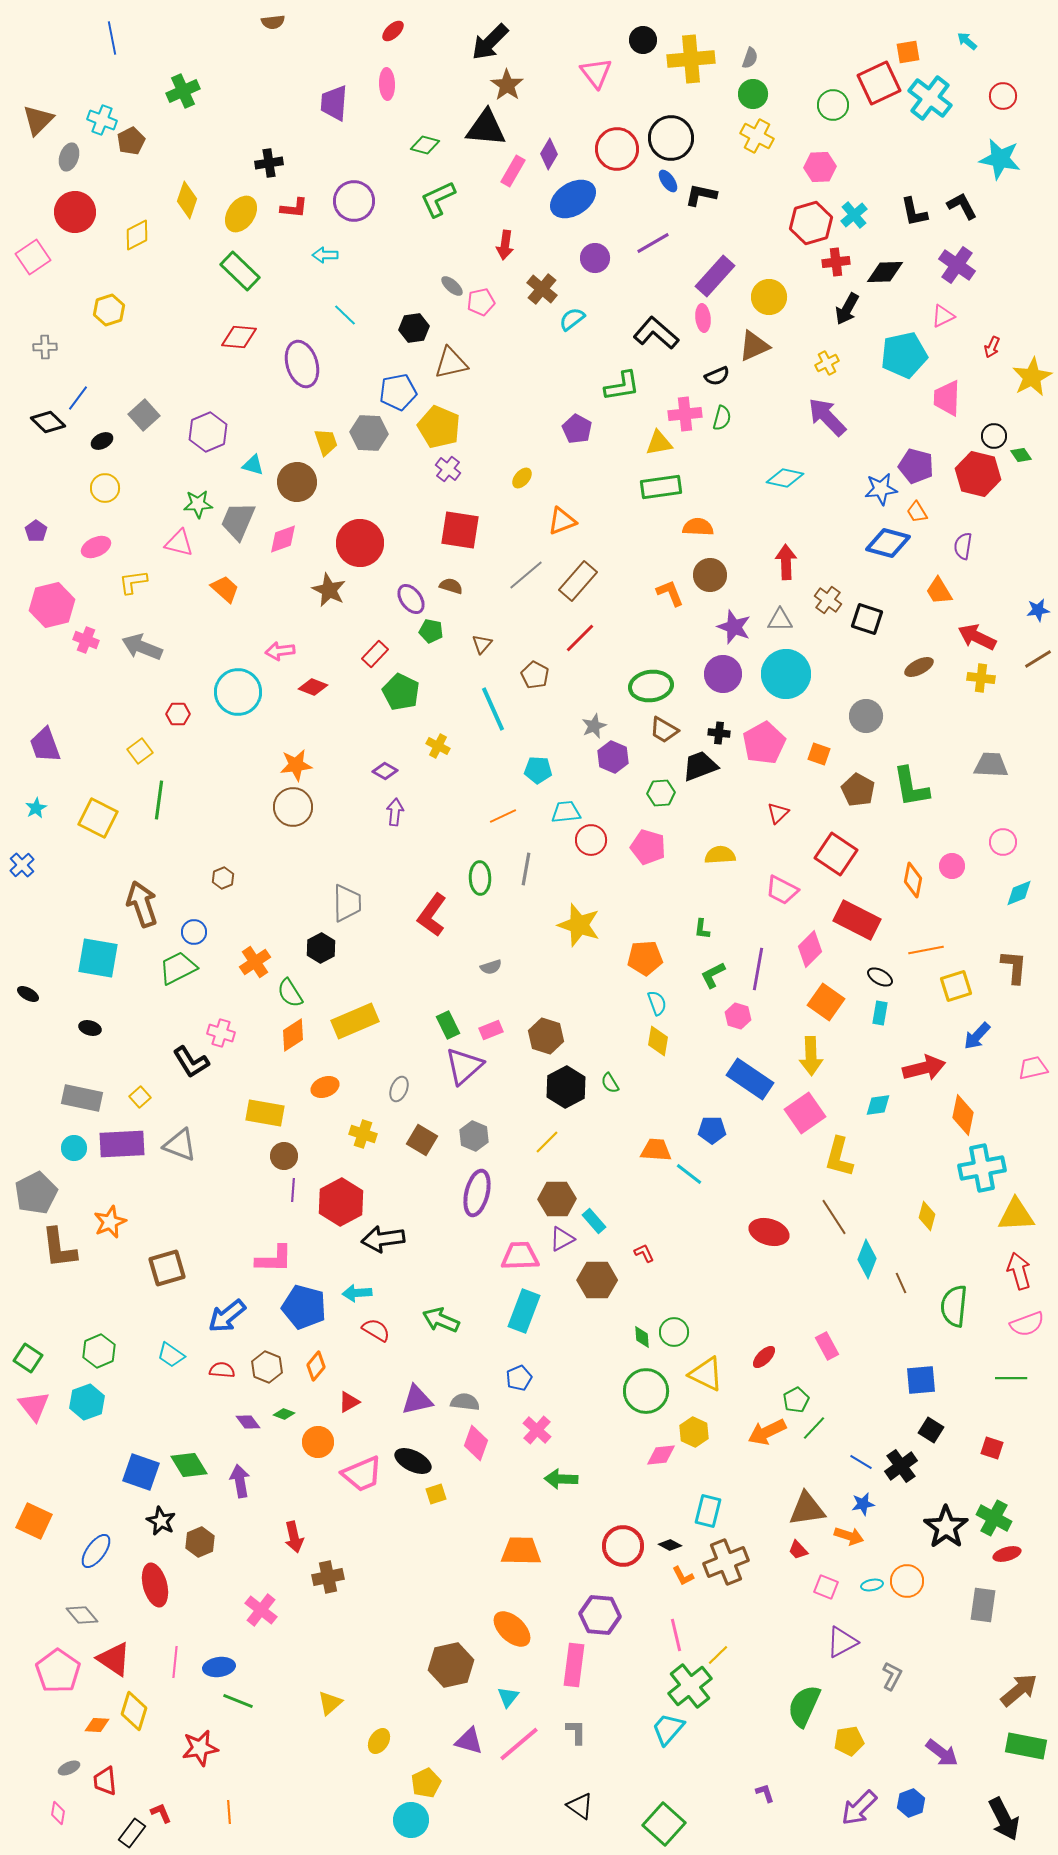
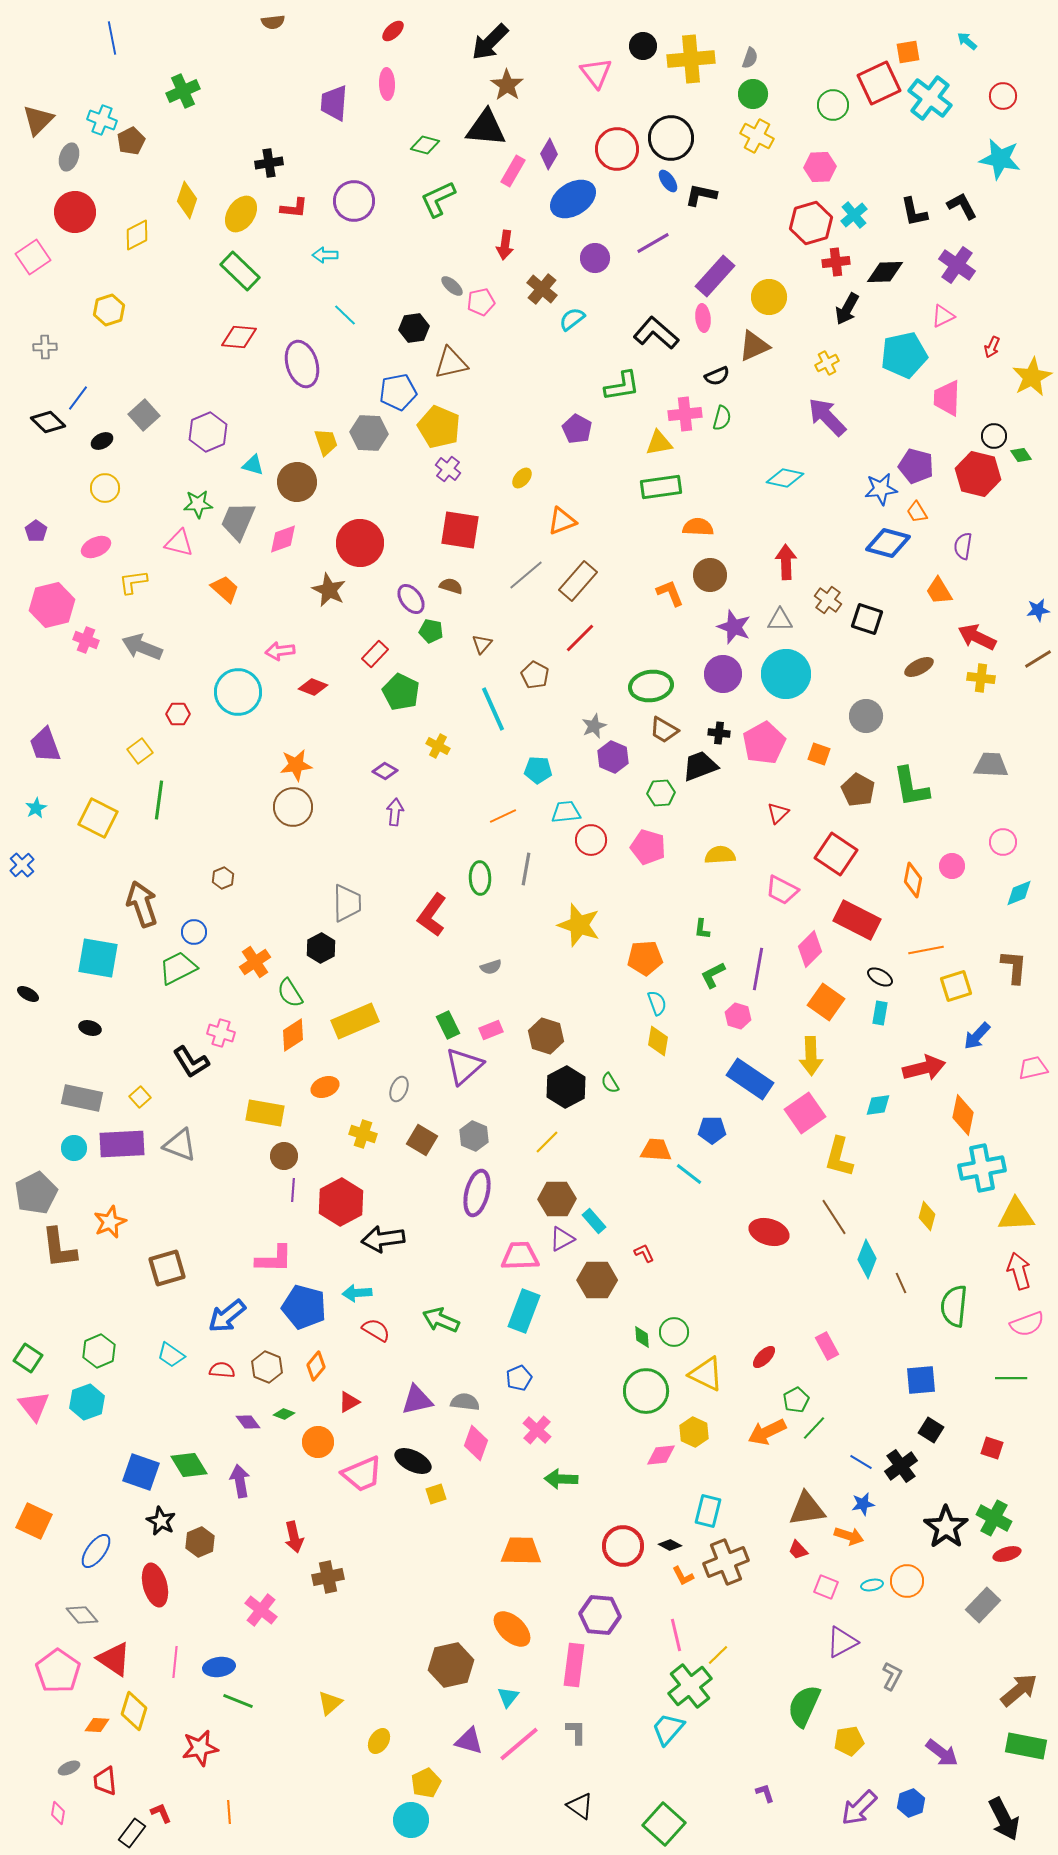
black circle at (643, 40): moved 6 px down
gray rectangle at (983, 1605): rotated 36 degrees clockwise
